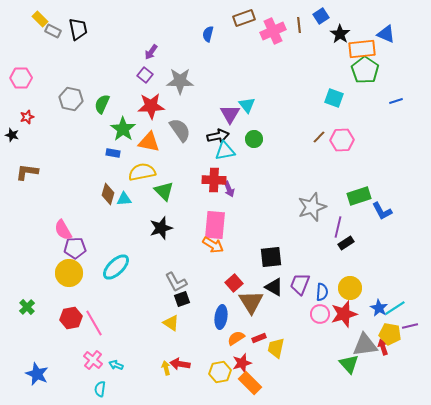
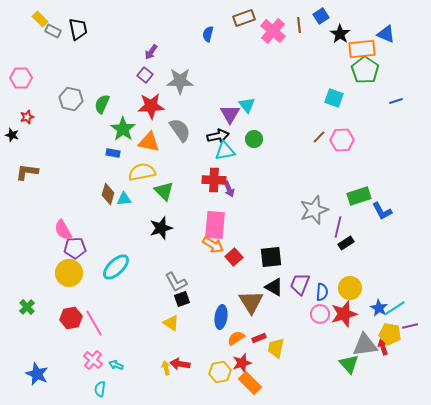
pink cross at (273, 31): rotated 25 degrees counterclockwise
gray star at (312, 207): moved 2 px right, 3 px down
red square at (234, 283): moved 26 px up
